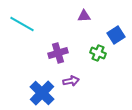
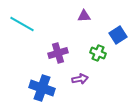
blue square: moved 2 px right
purple arrow: moved 9 px right, 2 px up
blue cross: moved 5 px up; rotated 25 degrees counterclockwise
